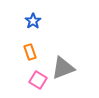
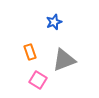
blue star: moved 21 px right, 1 px down; rotated 14 degrees clockwise
gray triangle: moved 1 px right, 8 px up
